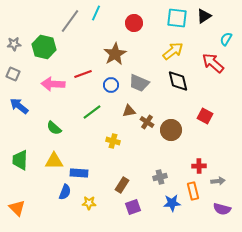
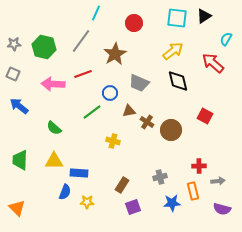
gray line: moved 11 px right, 20 px down
blue circle: moved 1 px left, 8 px down
yellow star: moved 2 px left, 1 px up
